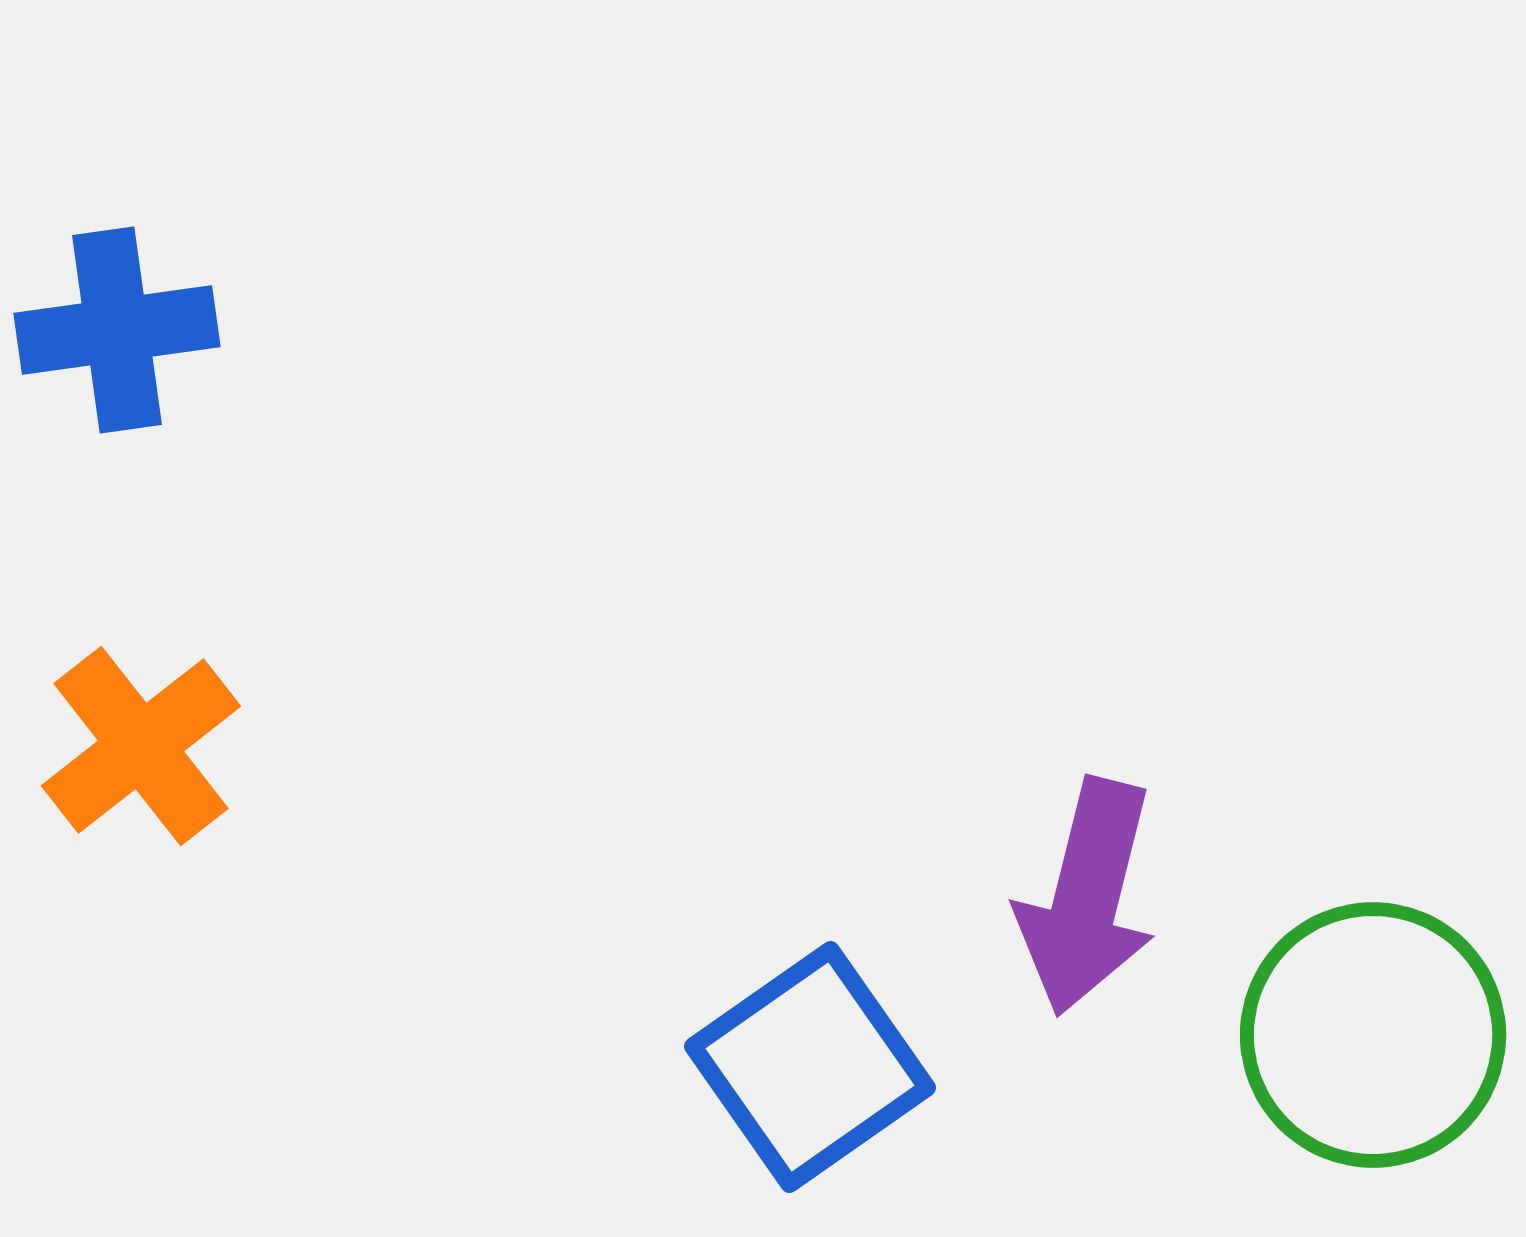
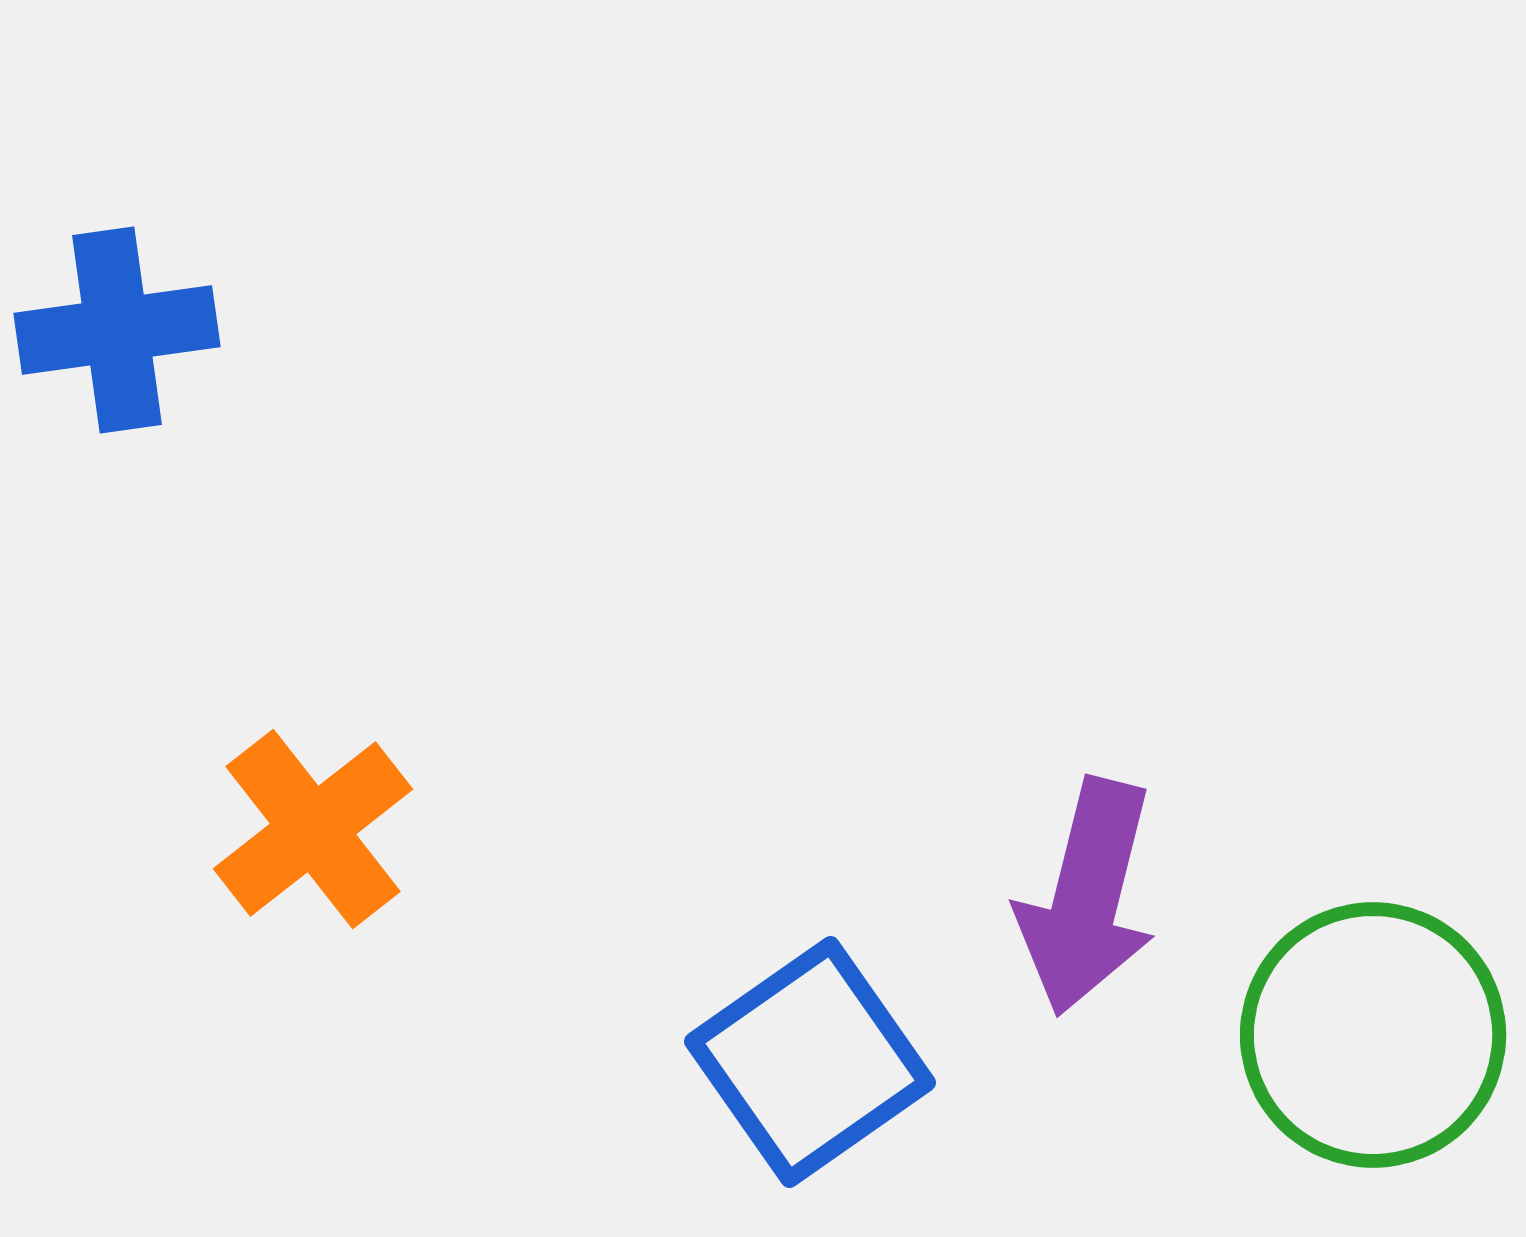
orange cross: moved 172 px right, 83 px down
blue square: moved 5 px up
